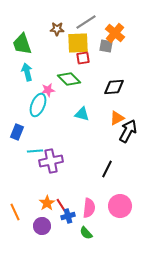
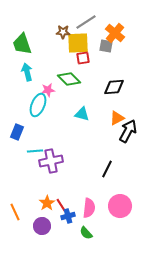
brown star: moved 6 px right, 3 px down
